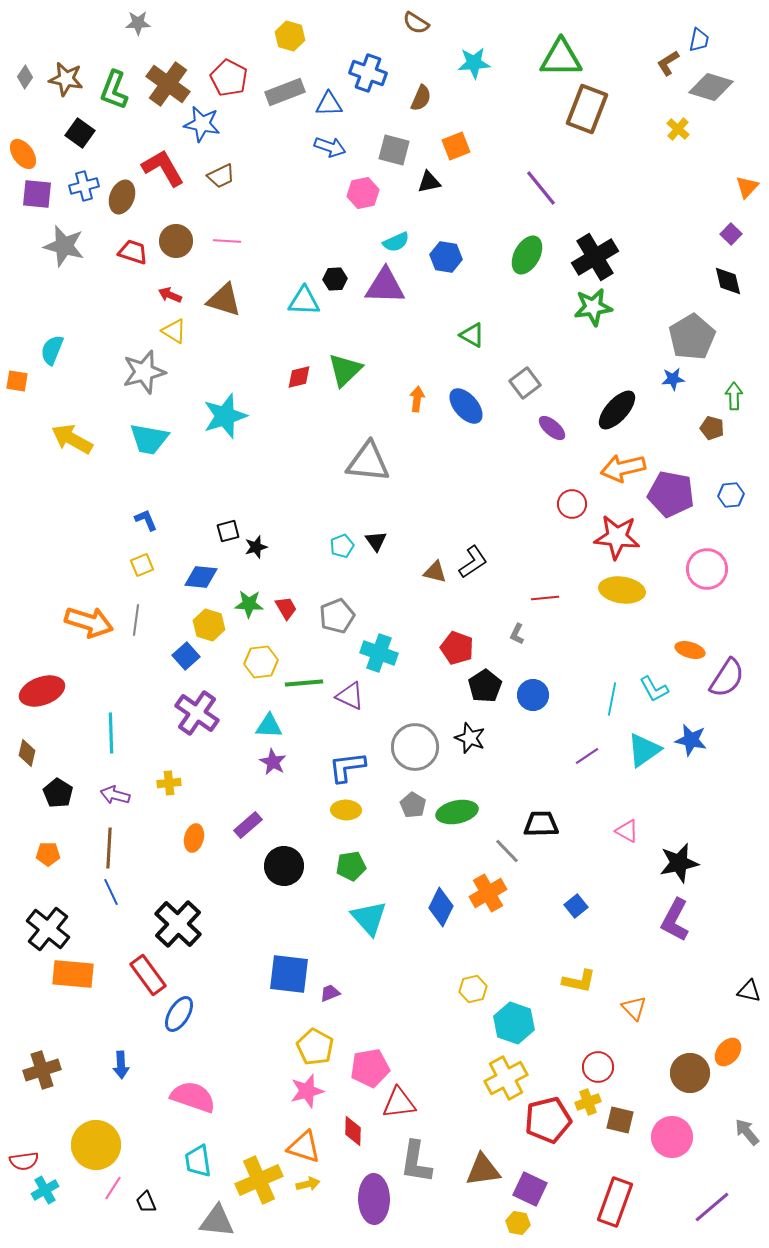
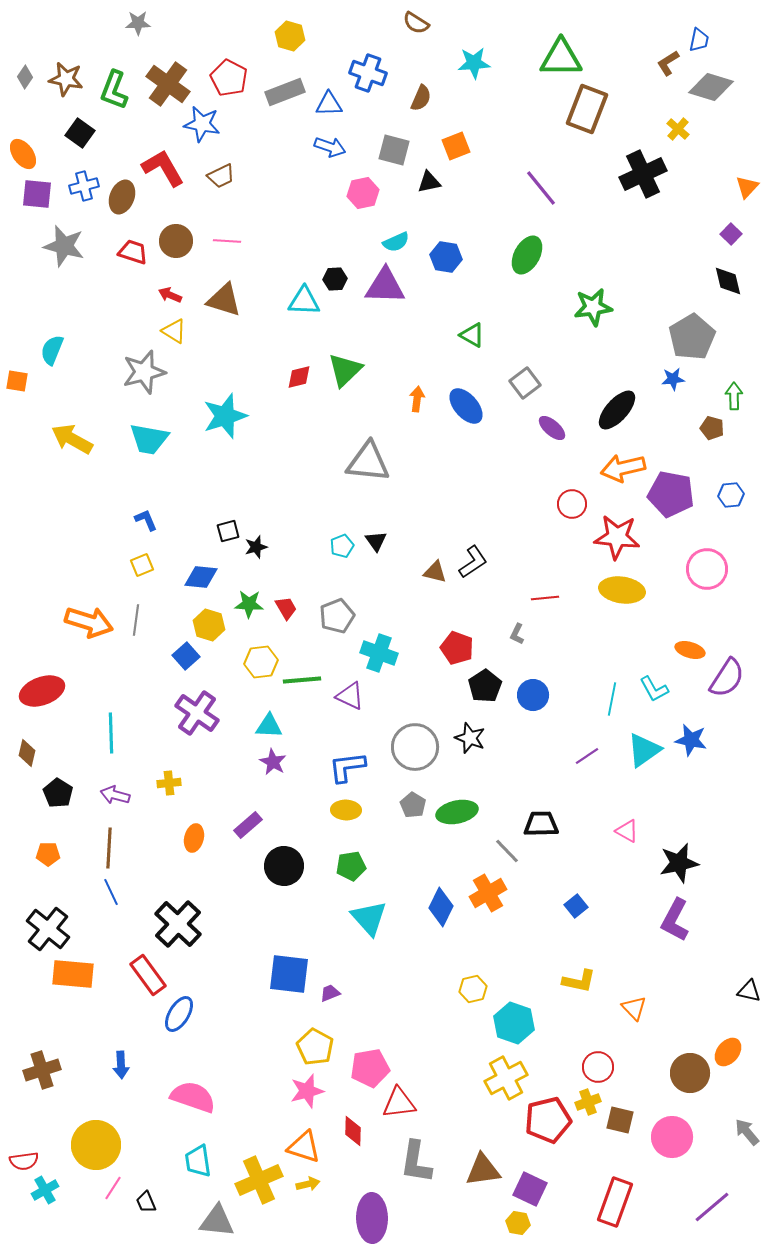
black cross at (595, 257): moved 48 px right, 83 px up; rotated 6 degrees clockwise
green line at (304, 683): moved 2 px left, 3 px up
purple ellipse at (374, 1199): moved 2 px left, 19 px down
